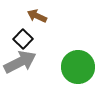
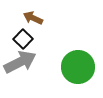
brown arrow: moved 4 px left, 2 px down
